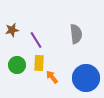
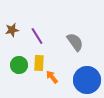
gray semicircle: moved 1 px left, 8 px down; rotated 30 degrees counterclockwise
purple line: moved 1 px right, 4 px up
green circle: moved 2 px right
blue circle: moved 1 px right, 2 px down
